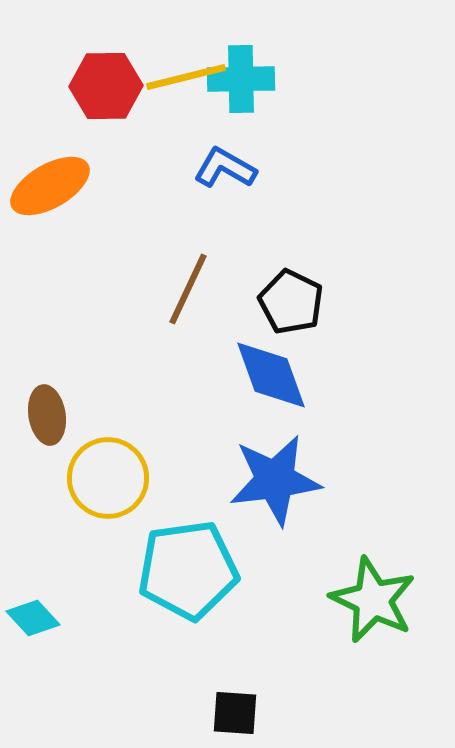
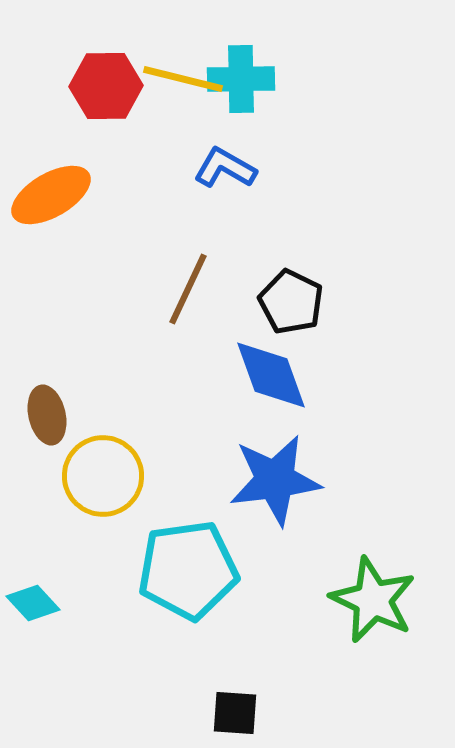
yellow line: moved 3 px left, 2 px down; rotated 28 degrees clockwise
orange ellipse: moved 1 px right, 9 px down
brown ellipse: rotated 4 degrees counterclockwise
yellow circle: moved 5 px left, 2 px up
cyan diamond: moved 15 px up
